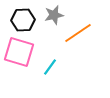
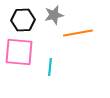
orange line: rotated 24 degrees clockwise
pink square: rotated 12 degrees counterclockwise
cyan line: rotated 30 degrees counterclockwise
